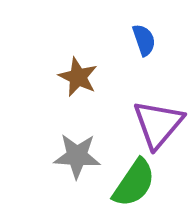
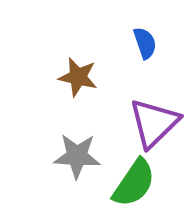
blue semicircle: moved 1 px right, 3 px down
brown star: rotated 12 degrees counterclockwise
purple triangle: moved 4 px left, 1 px up; rotated 6 degrees clockwise
